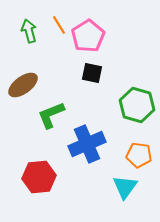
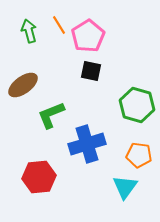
black square: moved 1 px left, 2 px up
blue cross: rotated 6 degrees clockwise
